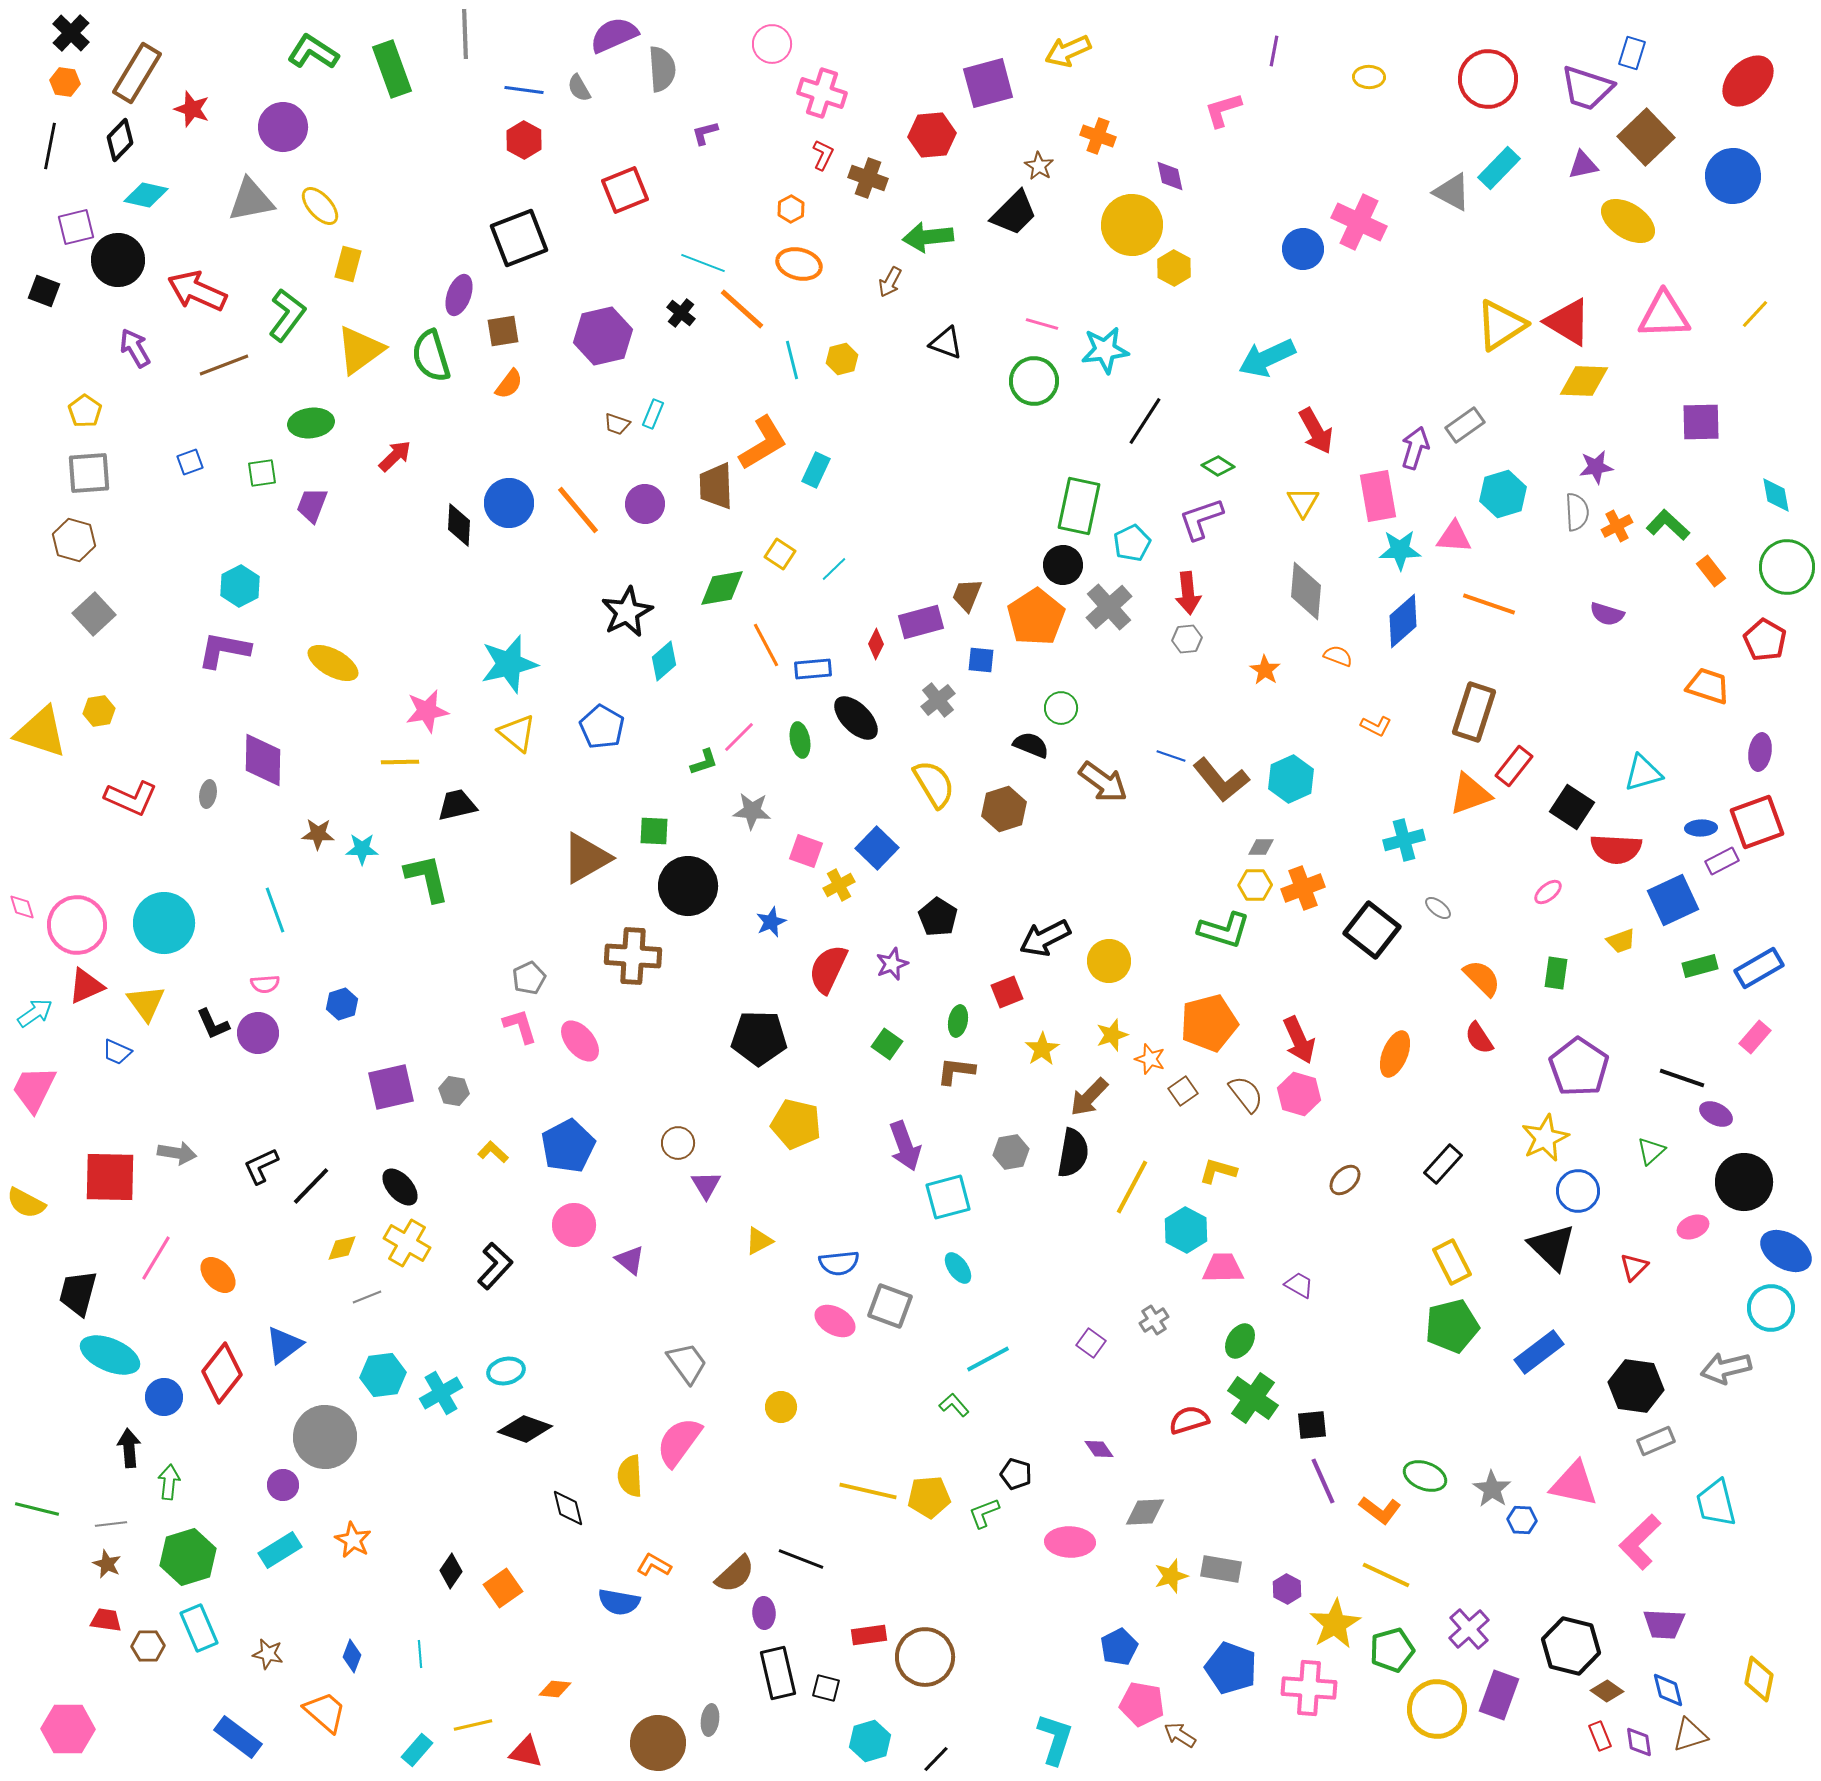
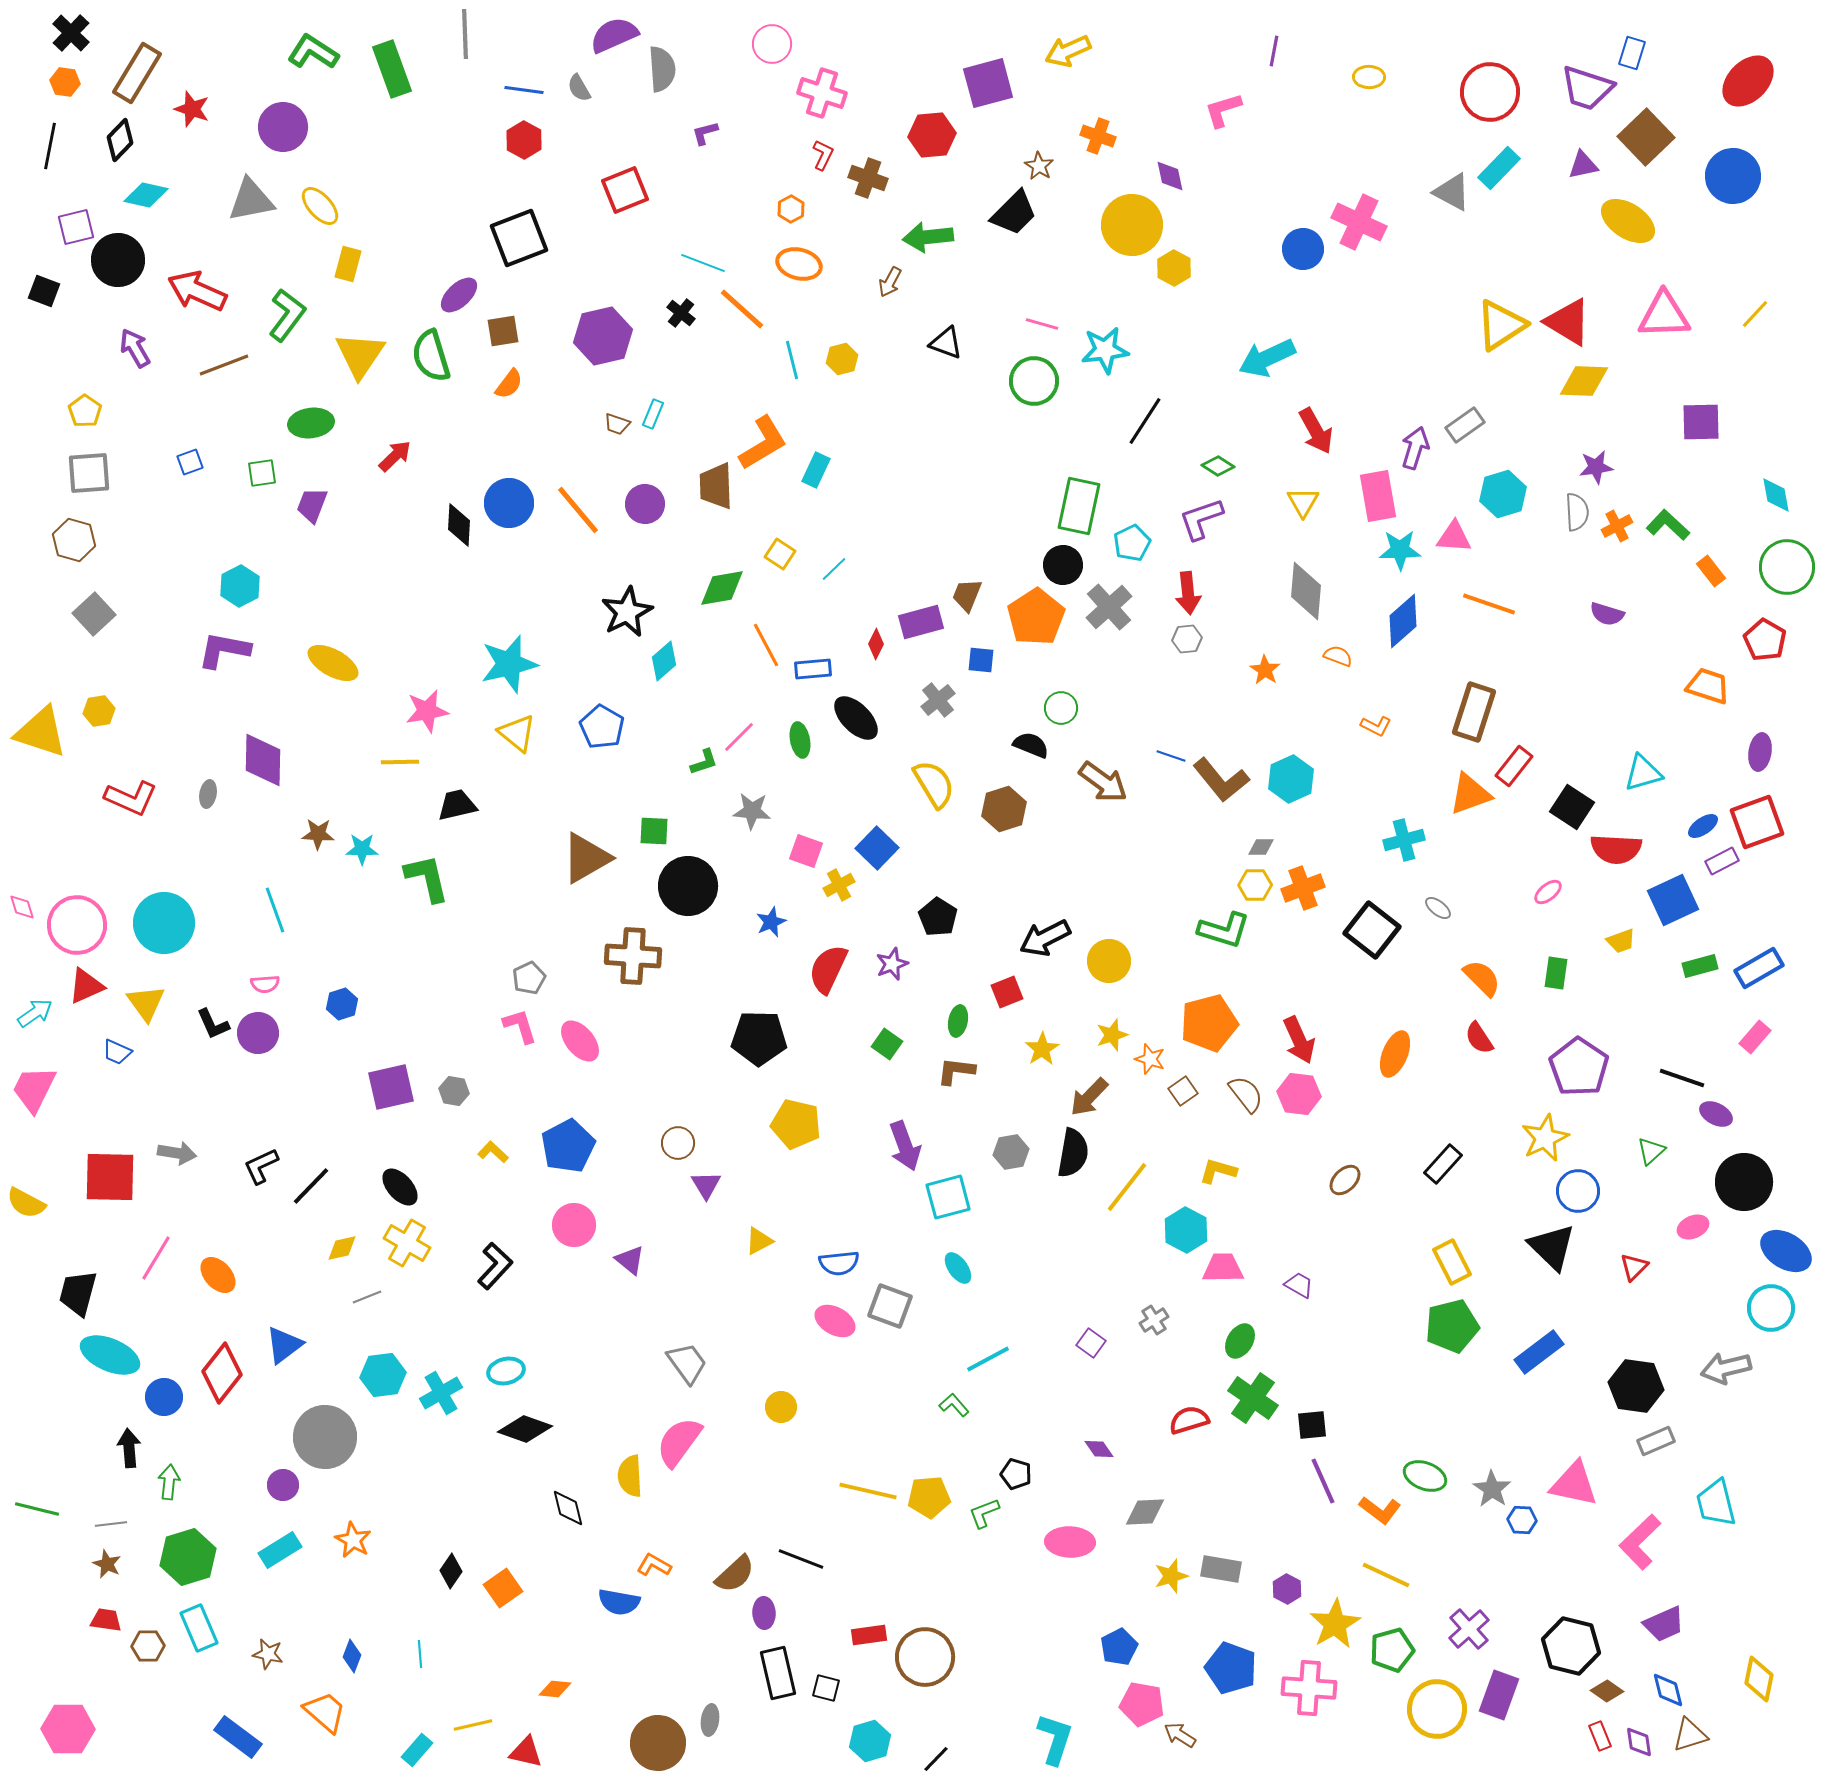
red circle at (1488, 79): moved 2 px right, 13 px down
purple ellipse at (459, 295): rotated 27 degrees clockwise
yellow triangle at (360, 350): moved 5 px down; rotated 20 degrees counterclockwise
blue ellipse at (1701, 828): moved 2 px right, 2 px up; rotated 32 degrees counterclockwise
pink hexagon at (1299, 1094): rotated 9 degrees counterclockwise
yellow line at (1132, 1187): moved 5 px left; rotated 10 degrees clockwise
purple trapezoid at (1664, 1624): rotated 27 degrees counterclockwise
